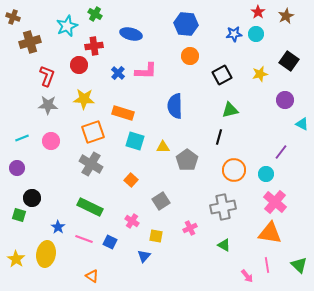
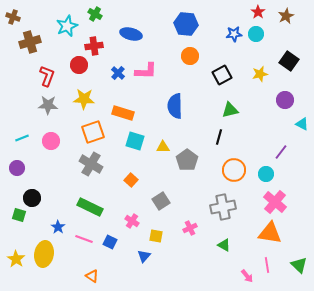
yellow ellipse at (46, 254): moved 2 px left
